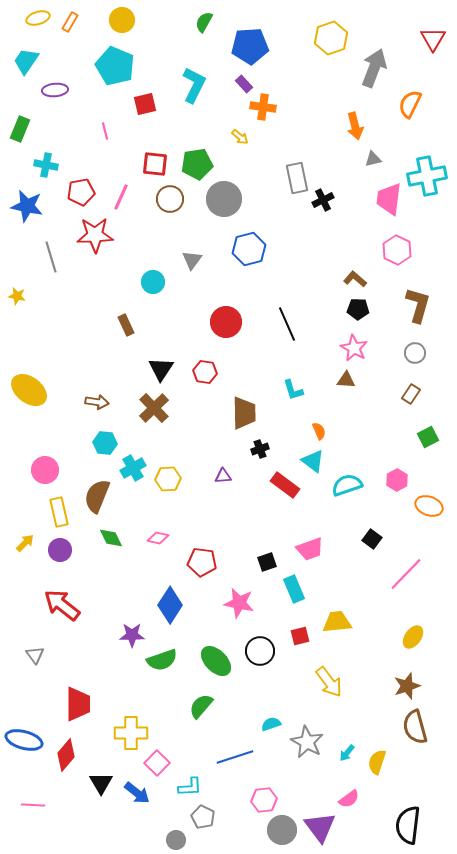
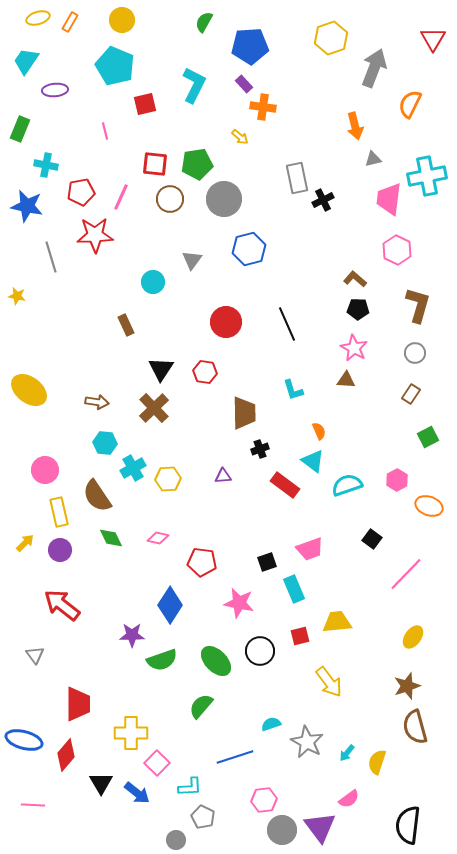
brown semicircle at (97, 496): rotated 56 degrees counterclockwise
